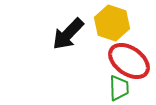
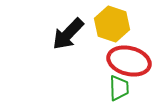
yellow hexagon: moved 1 px down
red ellipse: rotated 21 degrees counterclockwise
